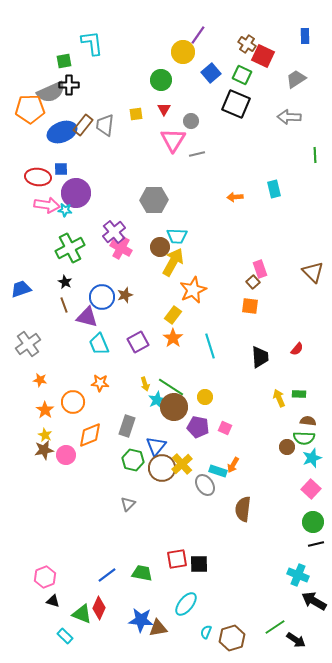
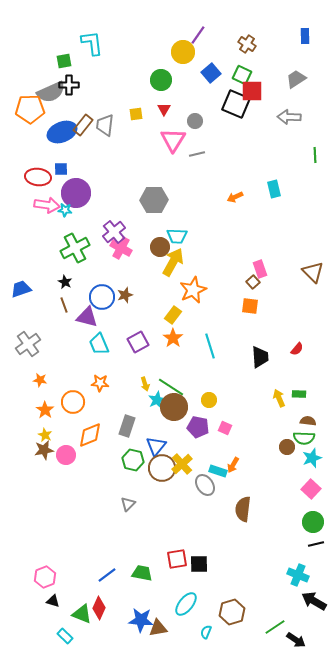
red square at (263, 56): moved 11 px left, 35 px down; rotated 25 degrees counterclockwise
gray circle at (191, 121): moved 4 px right
orange arrow at (235, 197): rotated 21 degrees counterclockwise
green cross at (70, 248): moved 5 px right
yellow circle at (205, 397): moved 4 px right, 3 px down
brown hexagon at (232, 638): moved 26 px up
